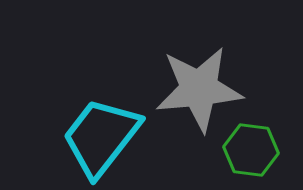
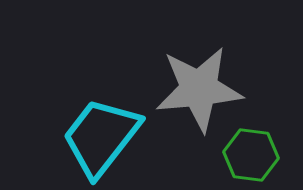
green hexagon: moved 5 px down
